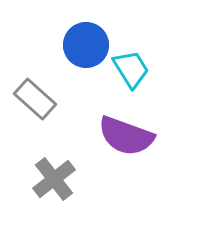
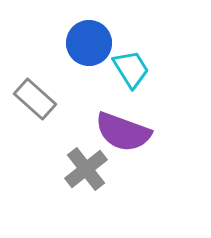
blue circle: moved 3 px right, 2 px up
purple semicircle: moved 3 px left, 4 px up
gray cross: moved 32 px right, 10 px up
